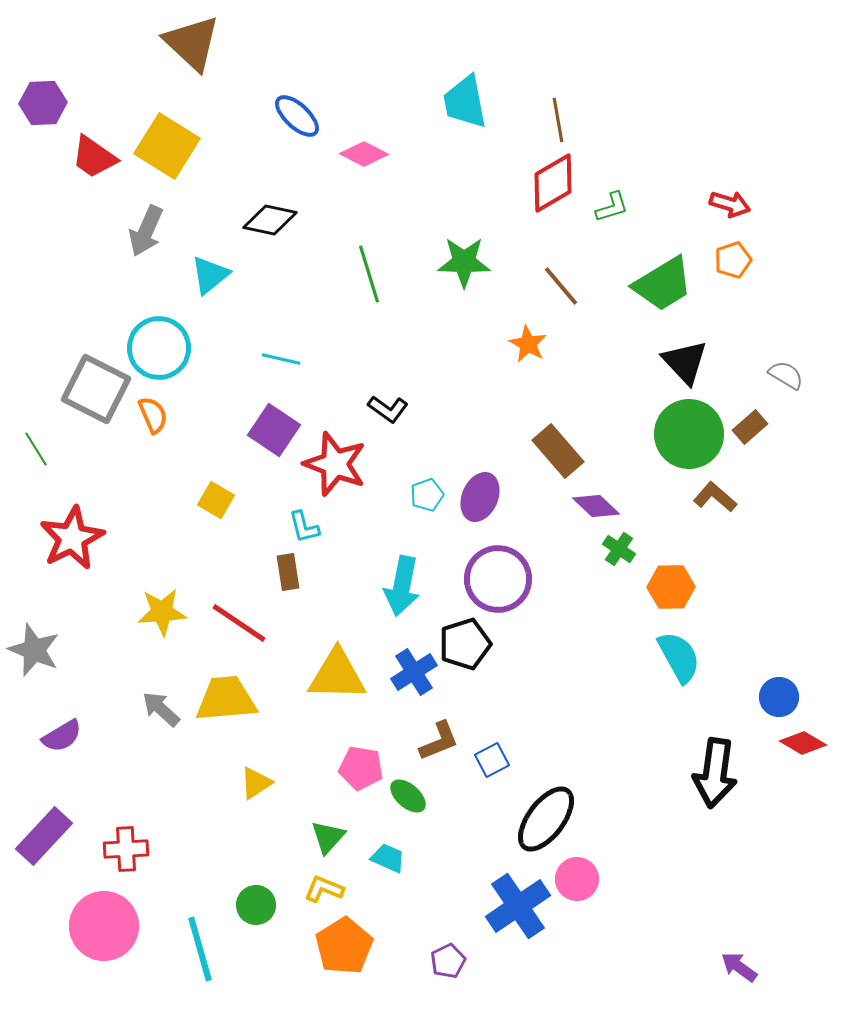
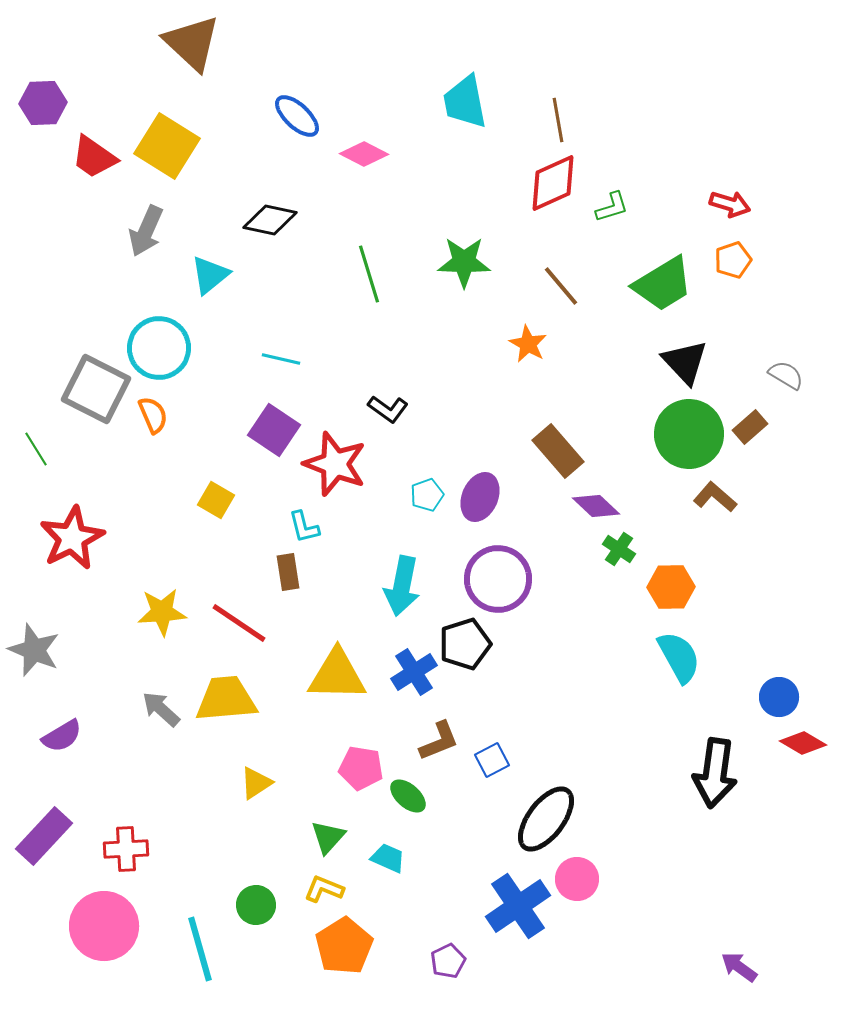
red diamond at (553, 183): rotated 6 degrees clockwise
